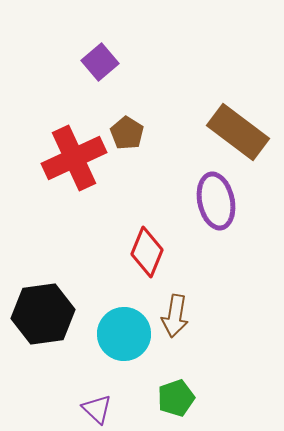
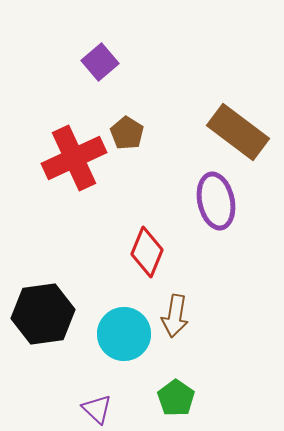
green pentagon: rotated 18 degrees counterclockwise
